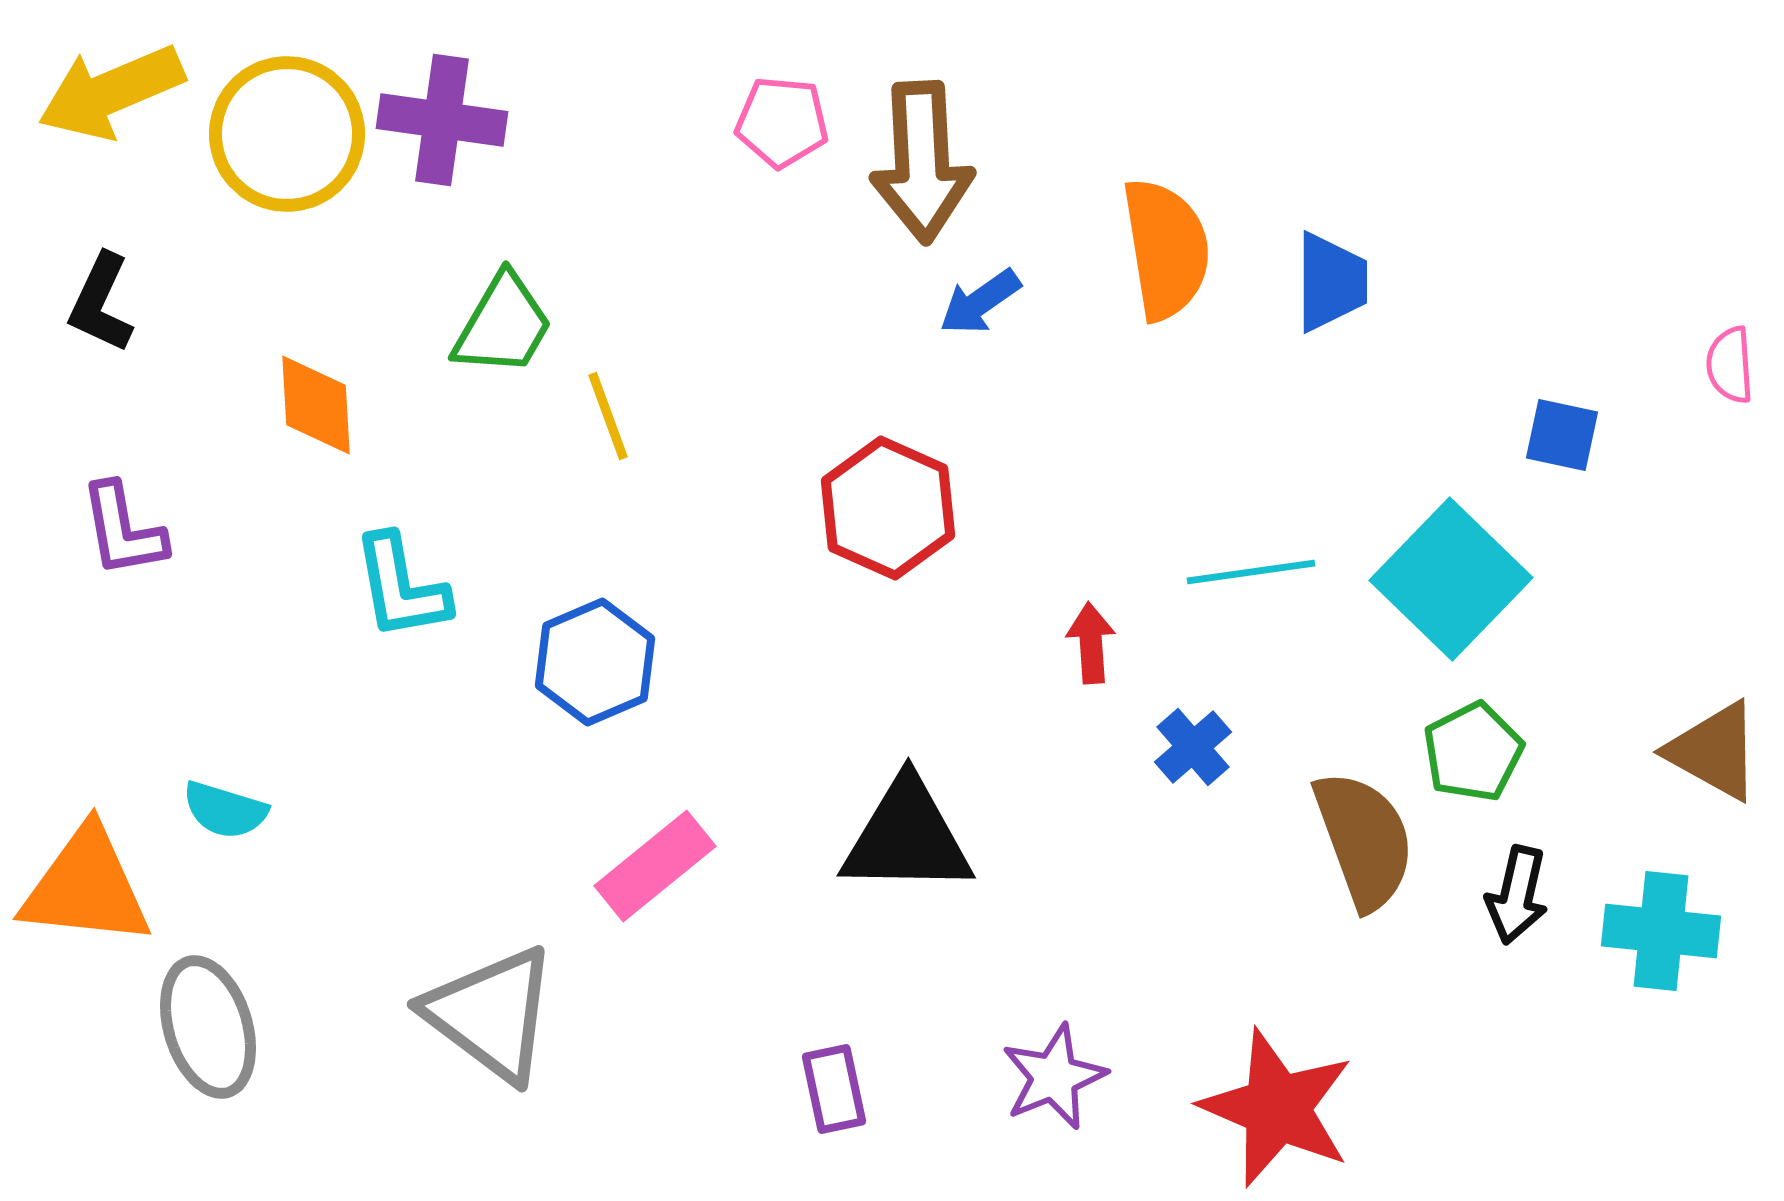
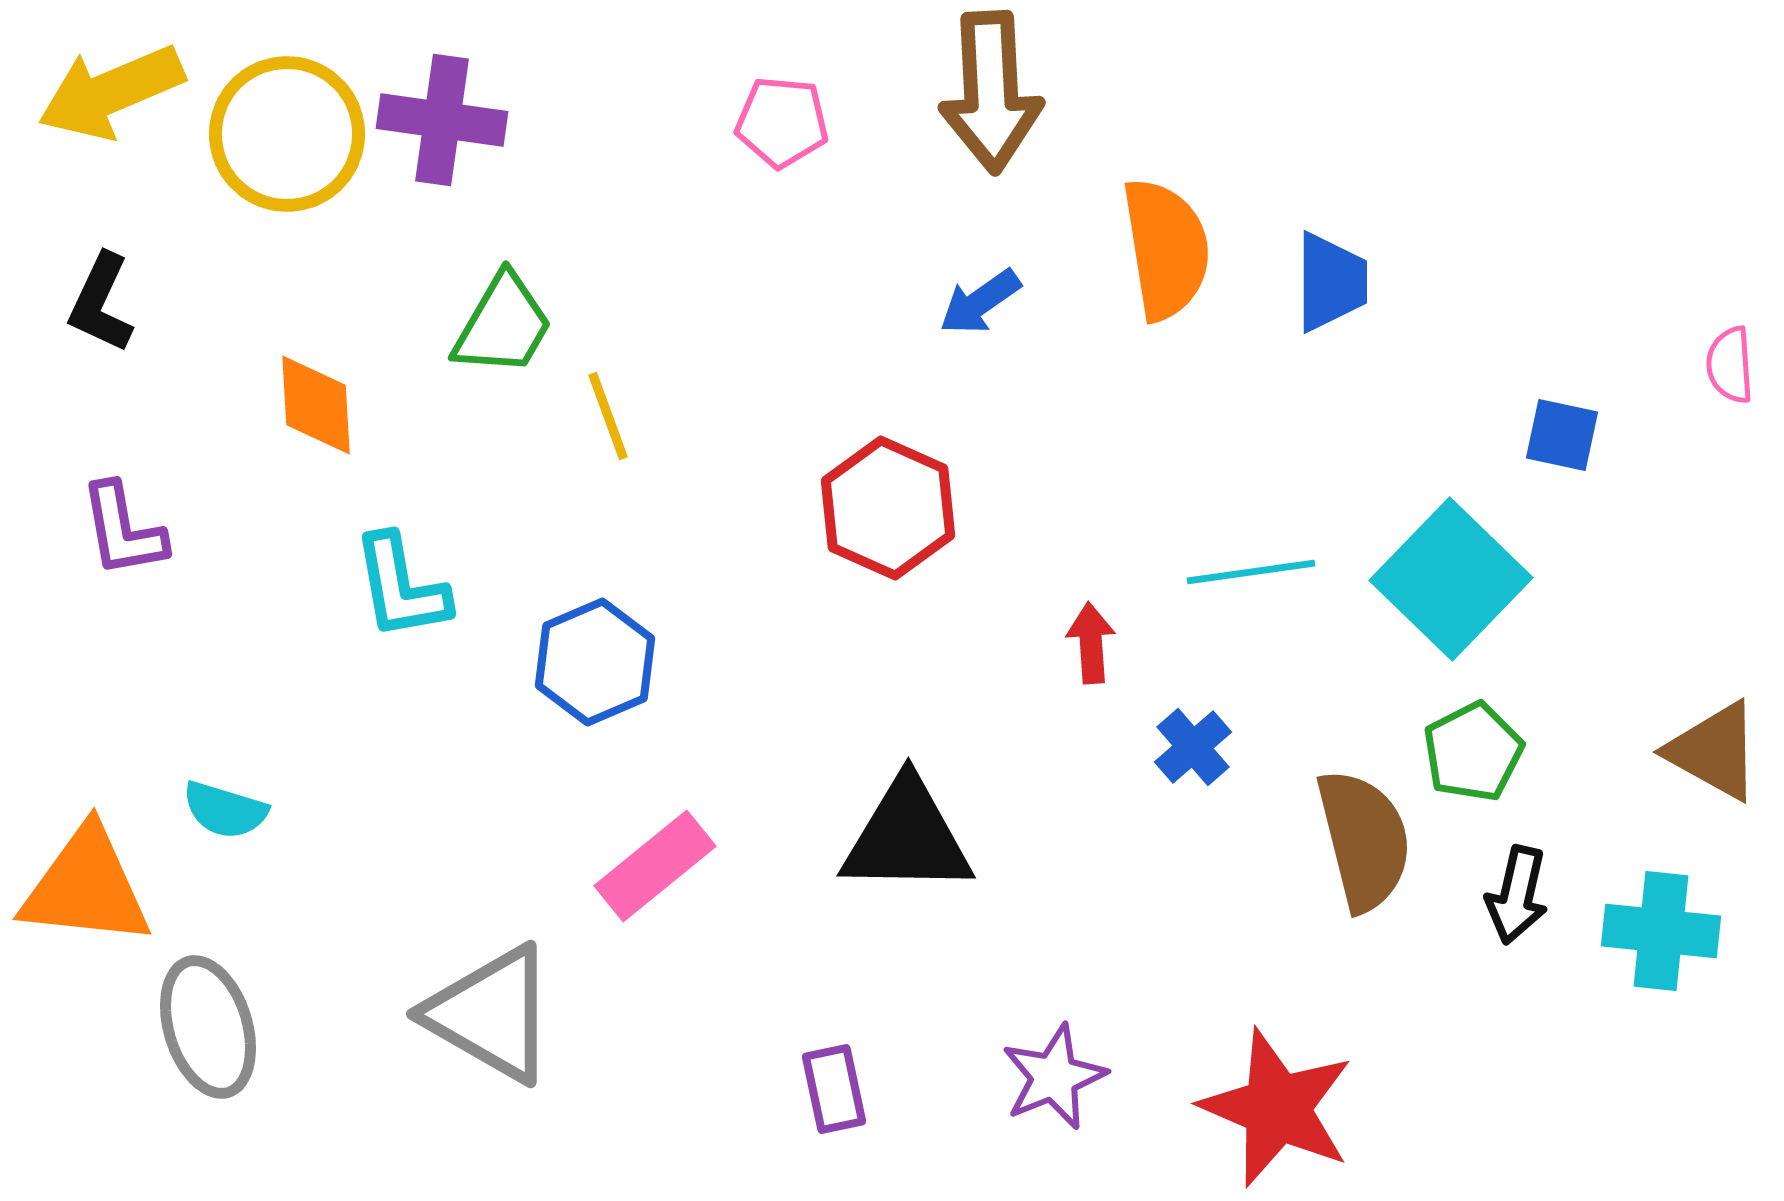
brown arrow: moved 69 px right, 70 px up
brown semicircle: rotated 6 degrees clockwise
gray triangle: rotated 7 degrees counterclockwise
